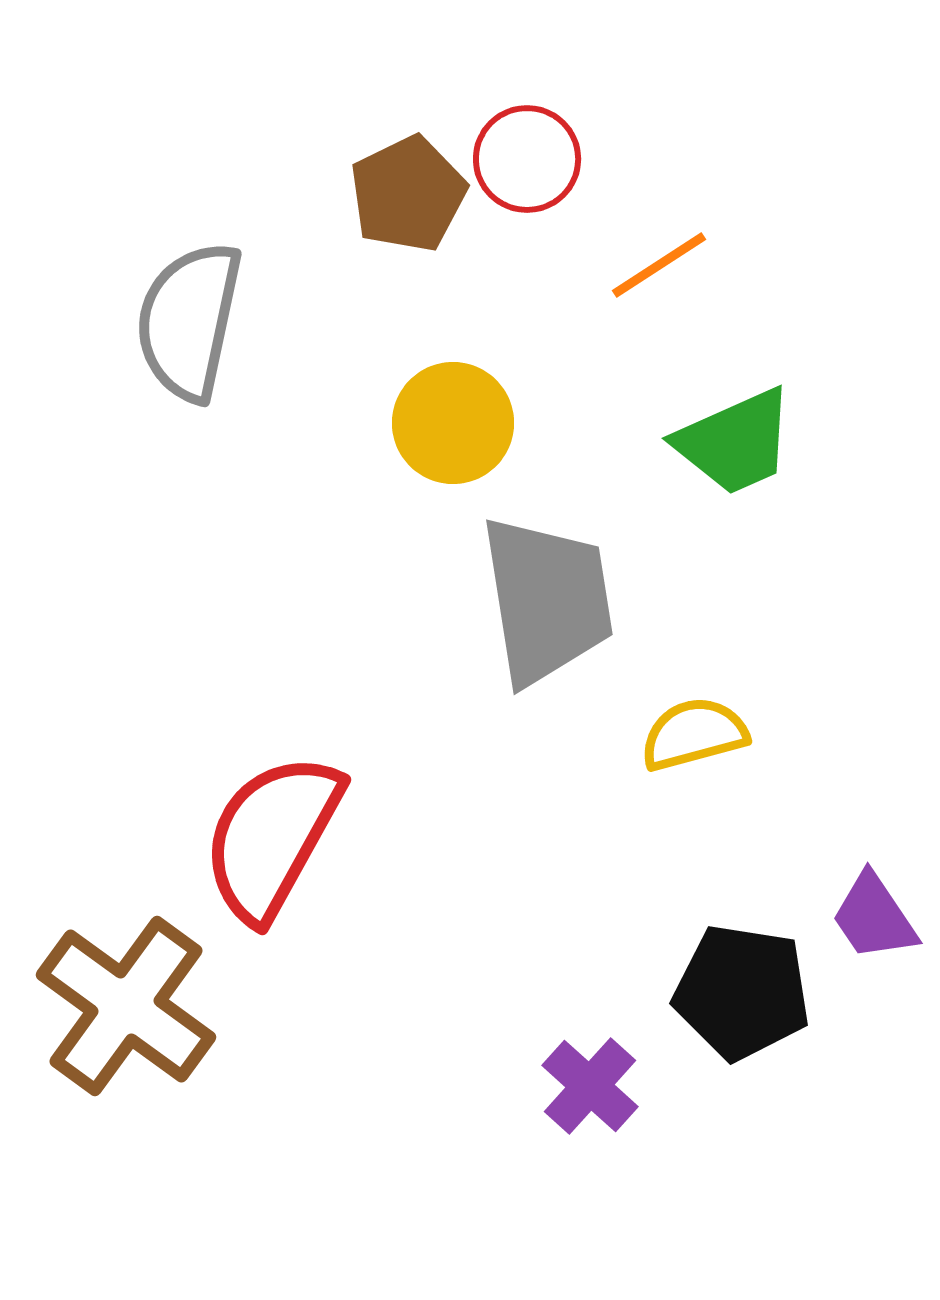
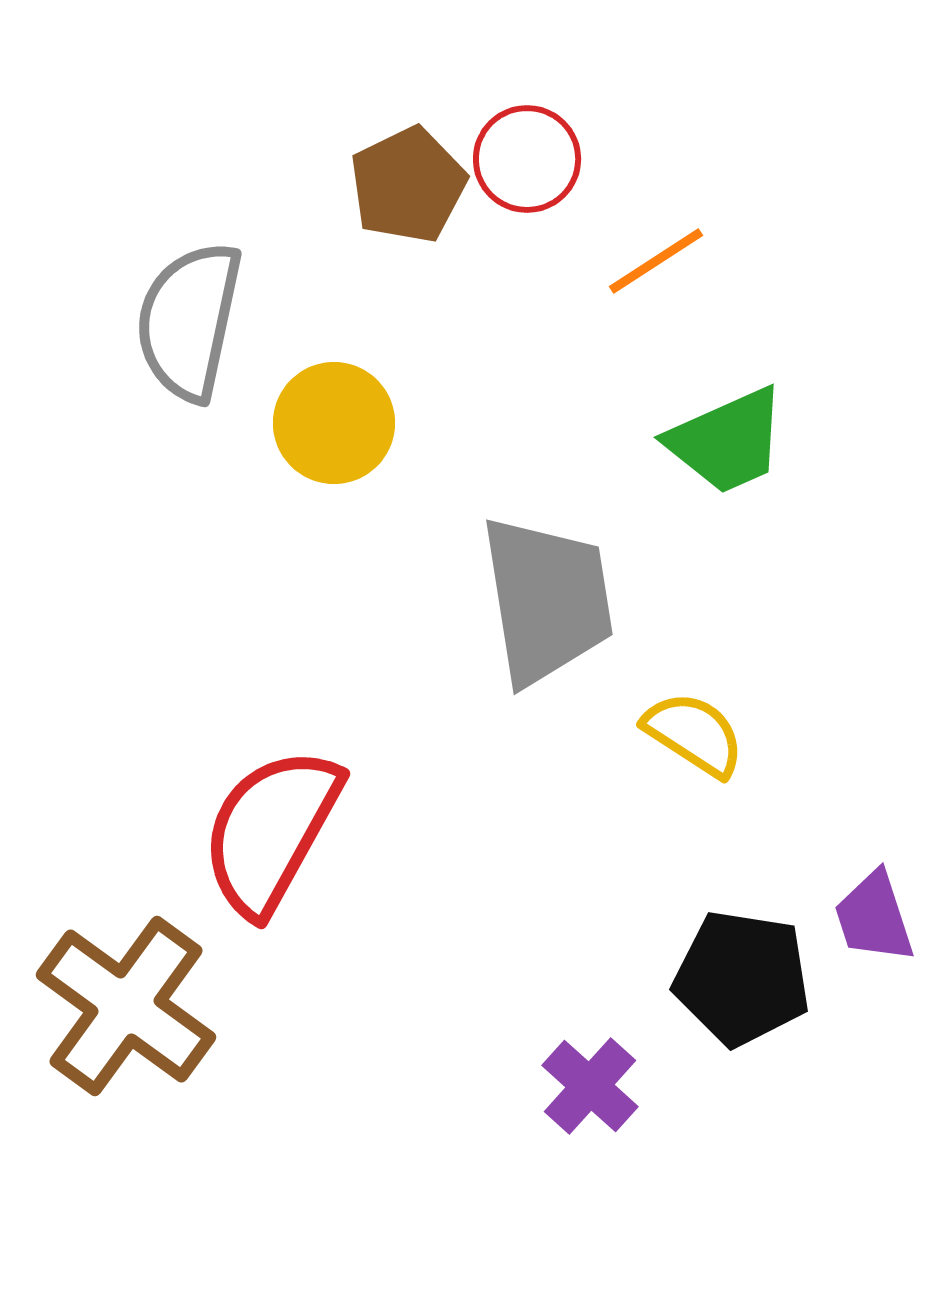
brown pentagon: moved 9 px up
orange line: moved 3 px left, 4 px up
yellow circle: moved 119 px left
green trapezoid: moved 8 px left, 1 px up
yellow semicircle: rotated 48 degrees clockwise
red semicircle: moved 1 px left, 6 px up
purple trapezoid: rotated 16 degrees clockwise
black pentagon: moved 14 px up
